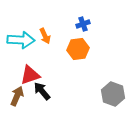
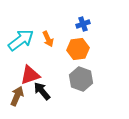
orange arrow: moved 3 px right, 3 px down
cyan arrow: rotated 40 degrees counterclockwise
gray hexagon: moved 32 px left, 15 px up
